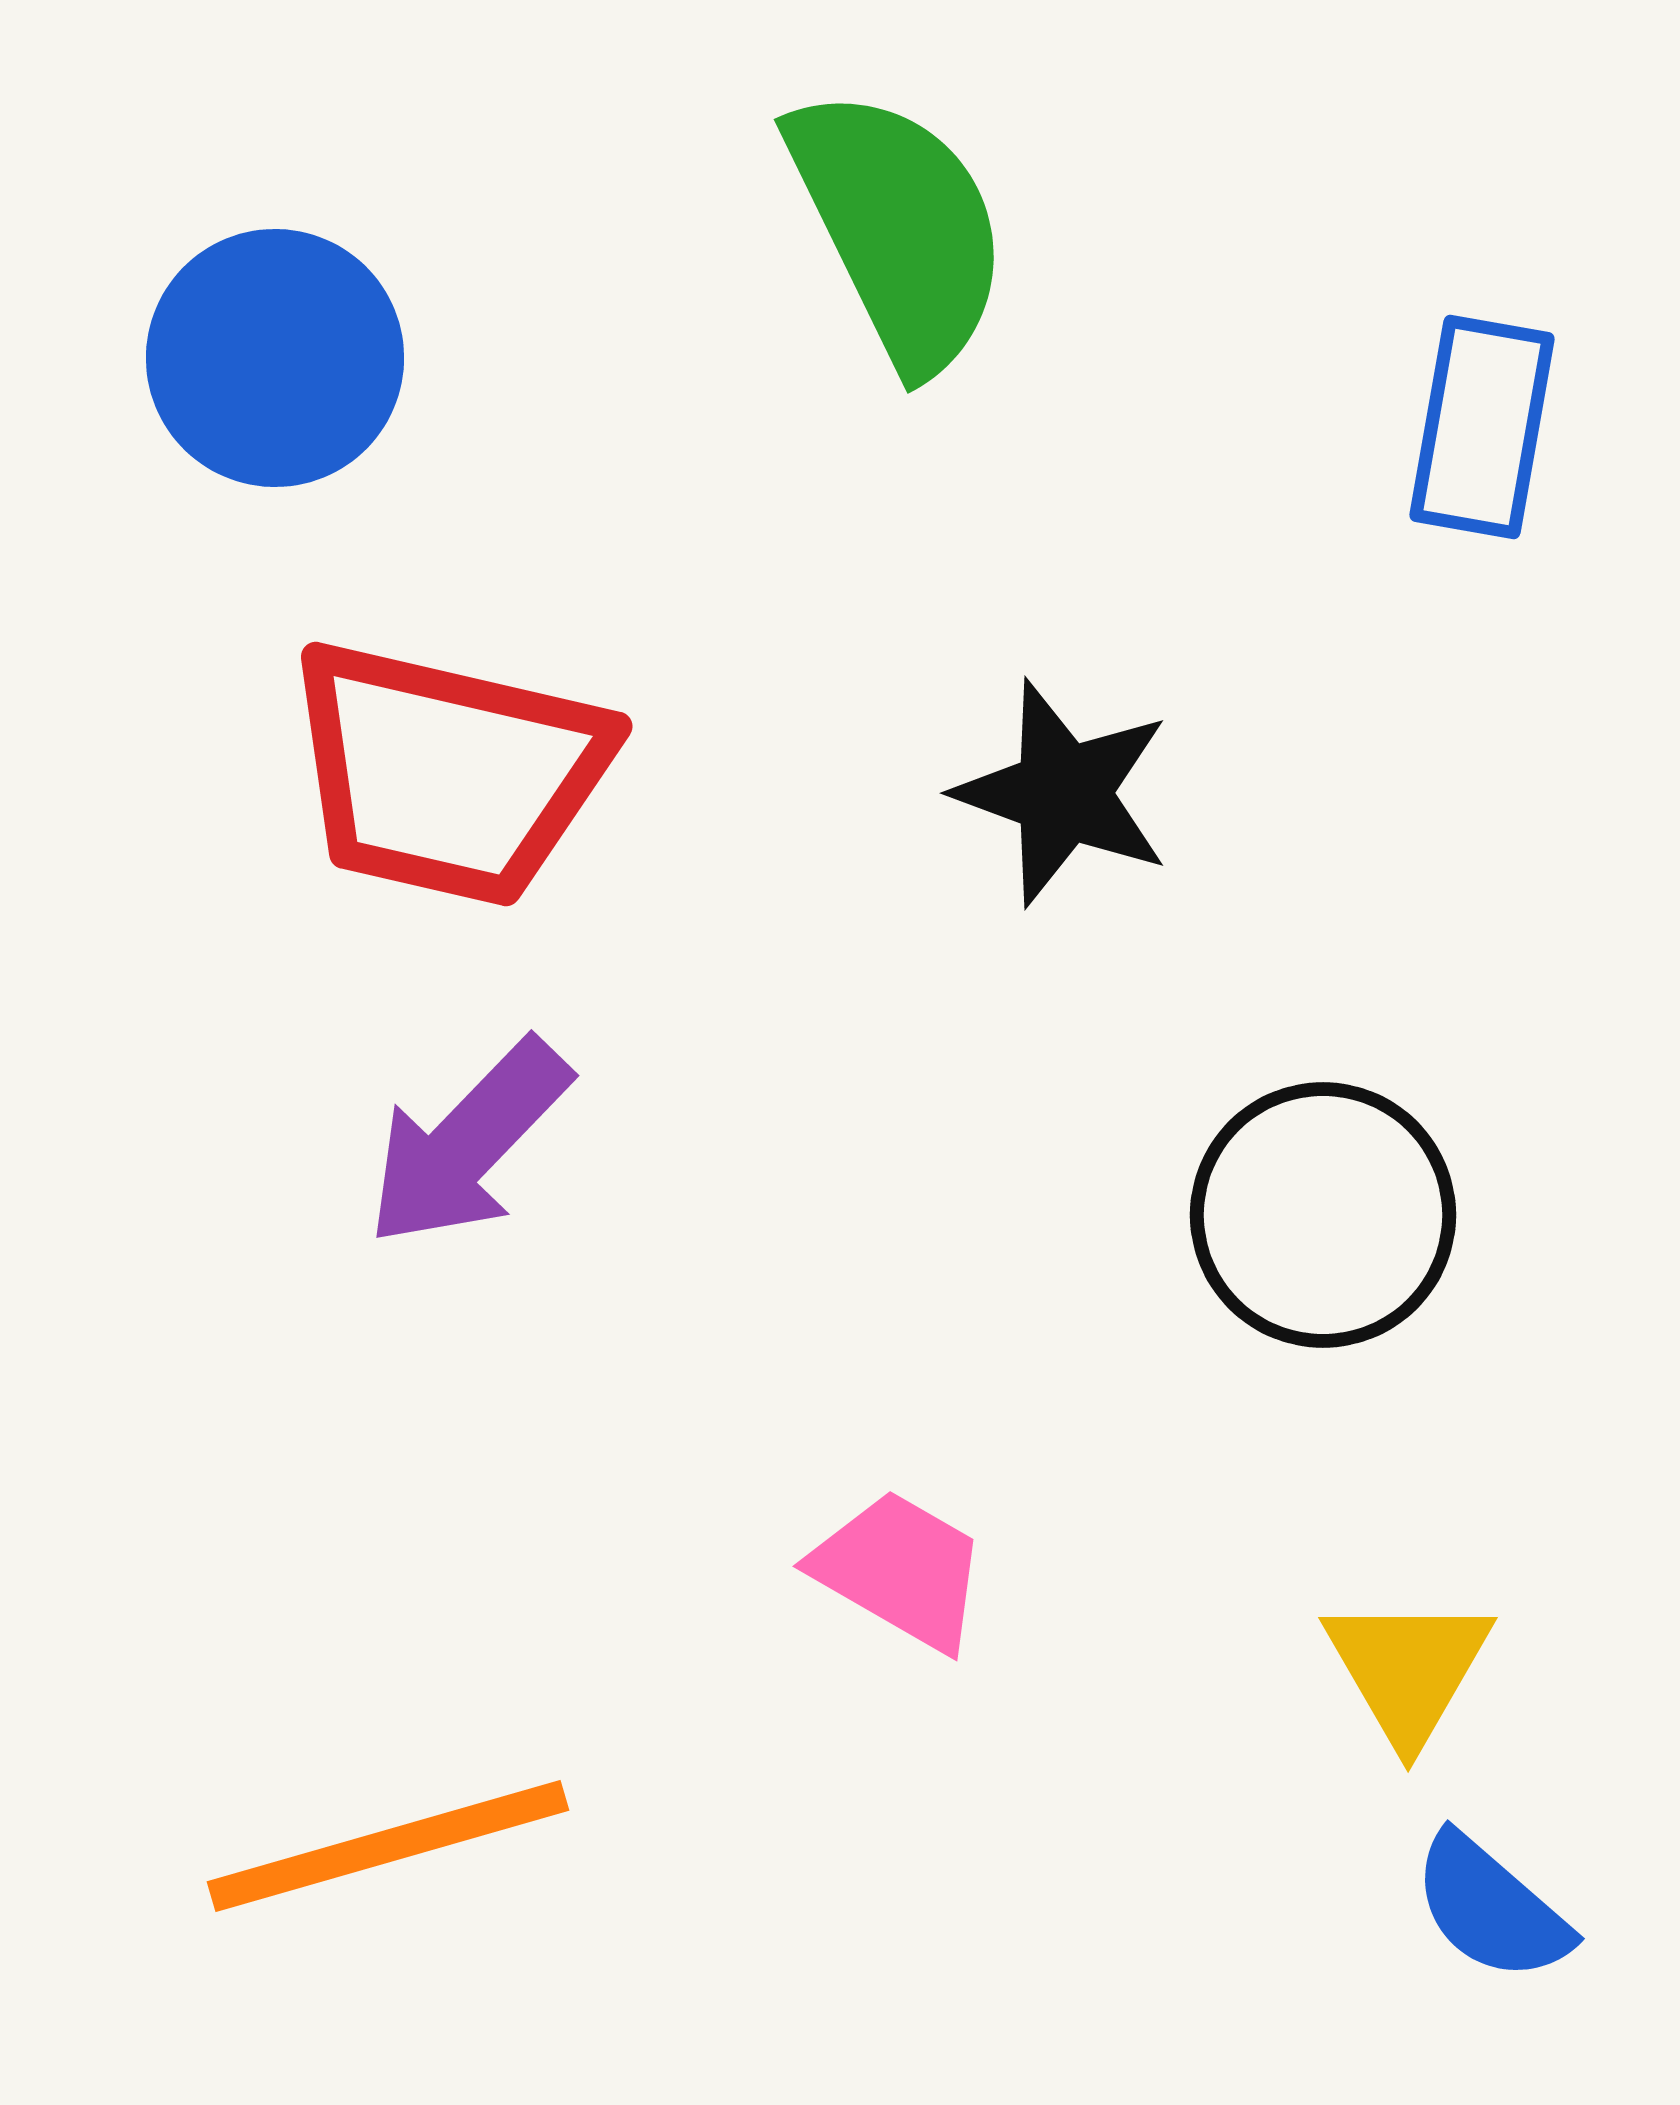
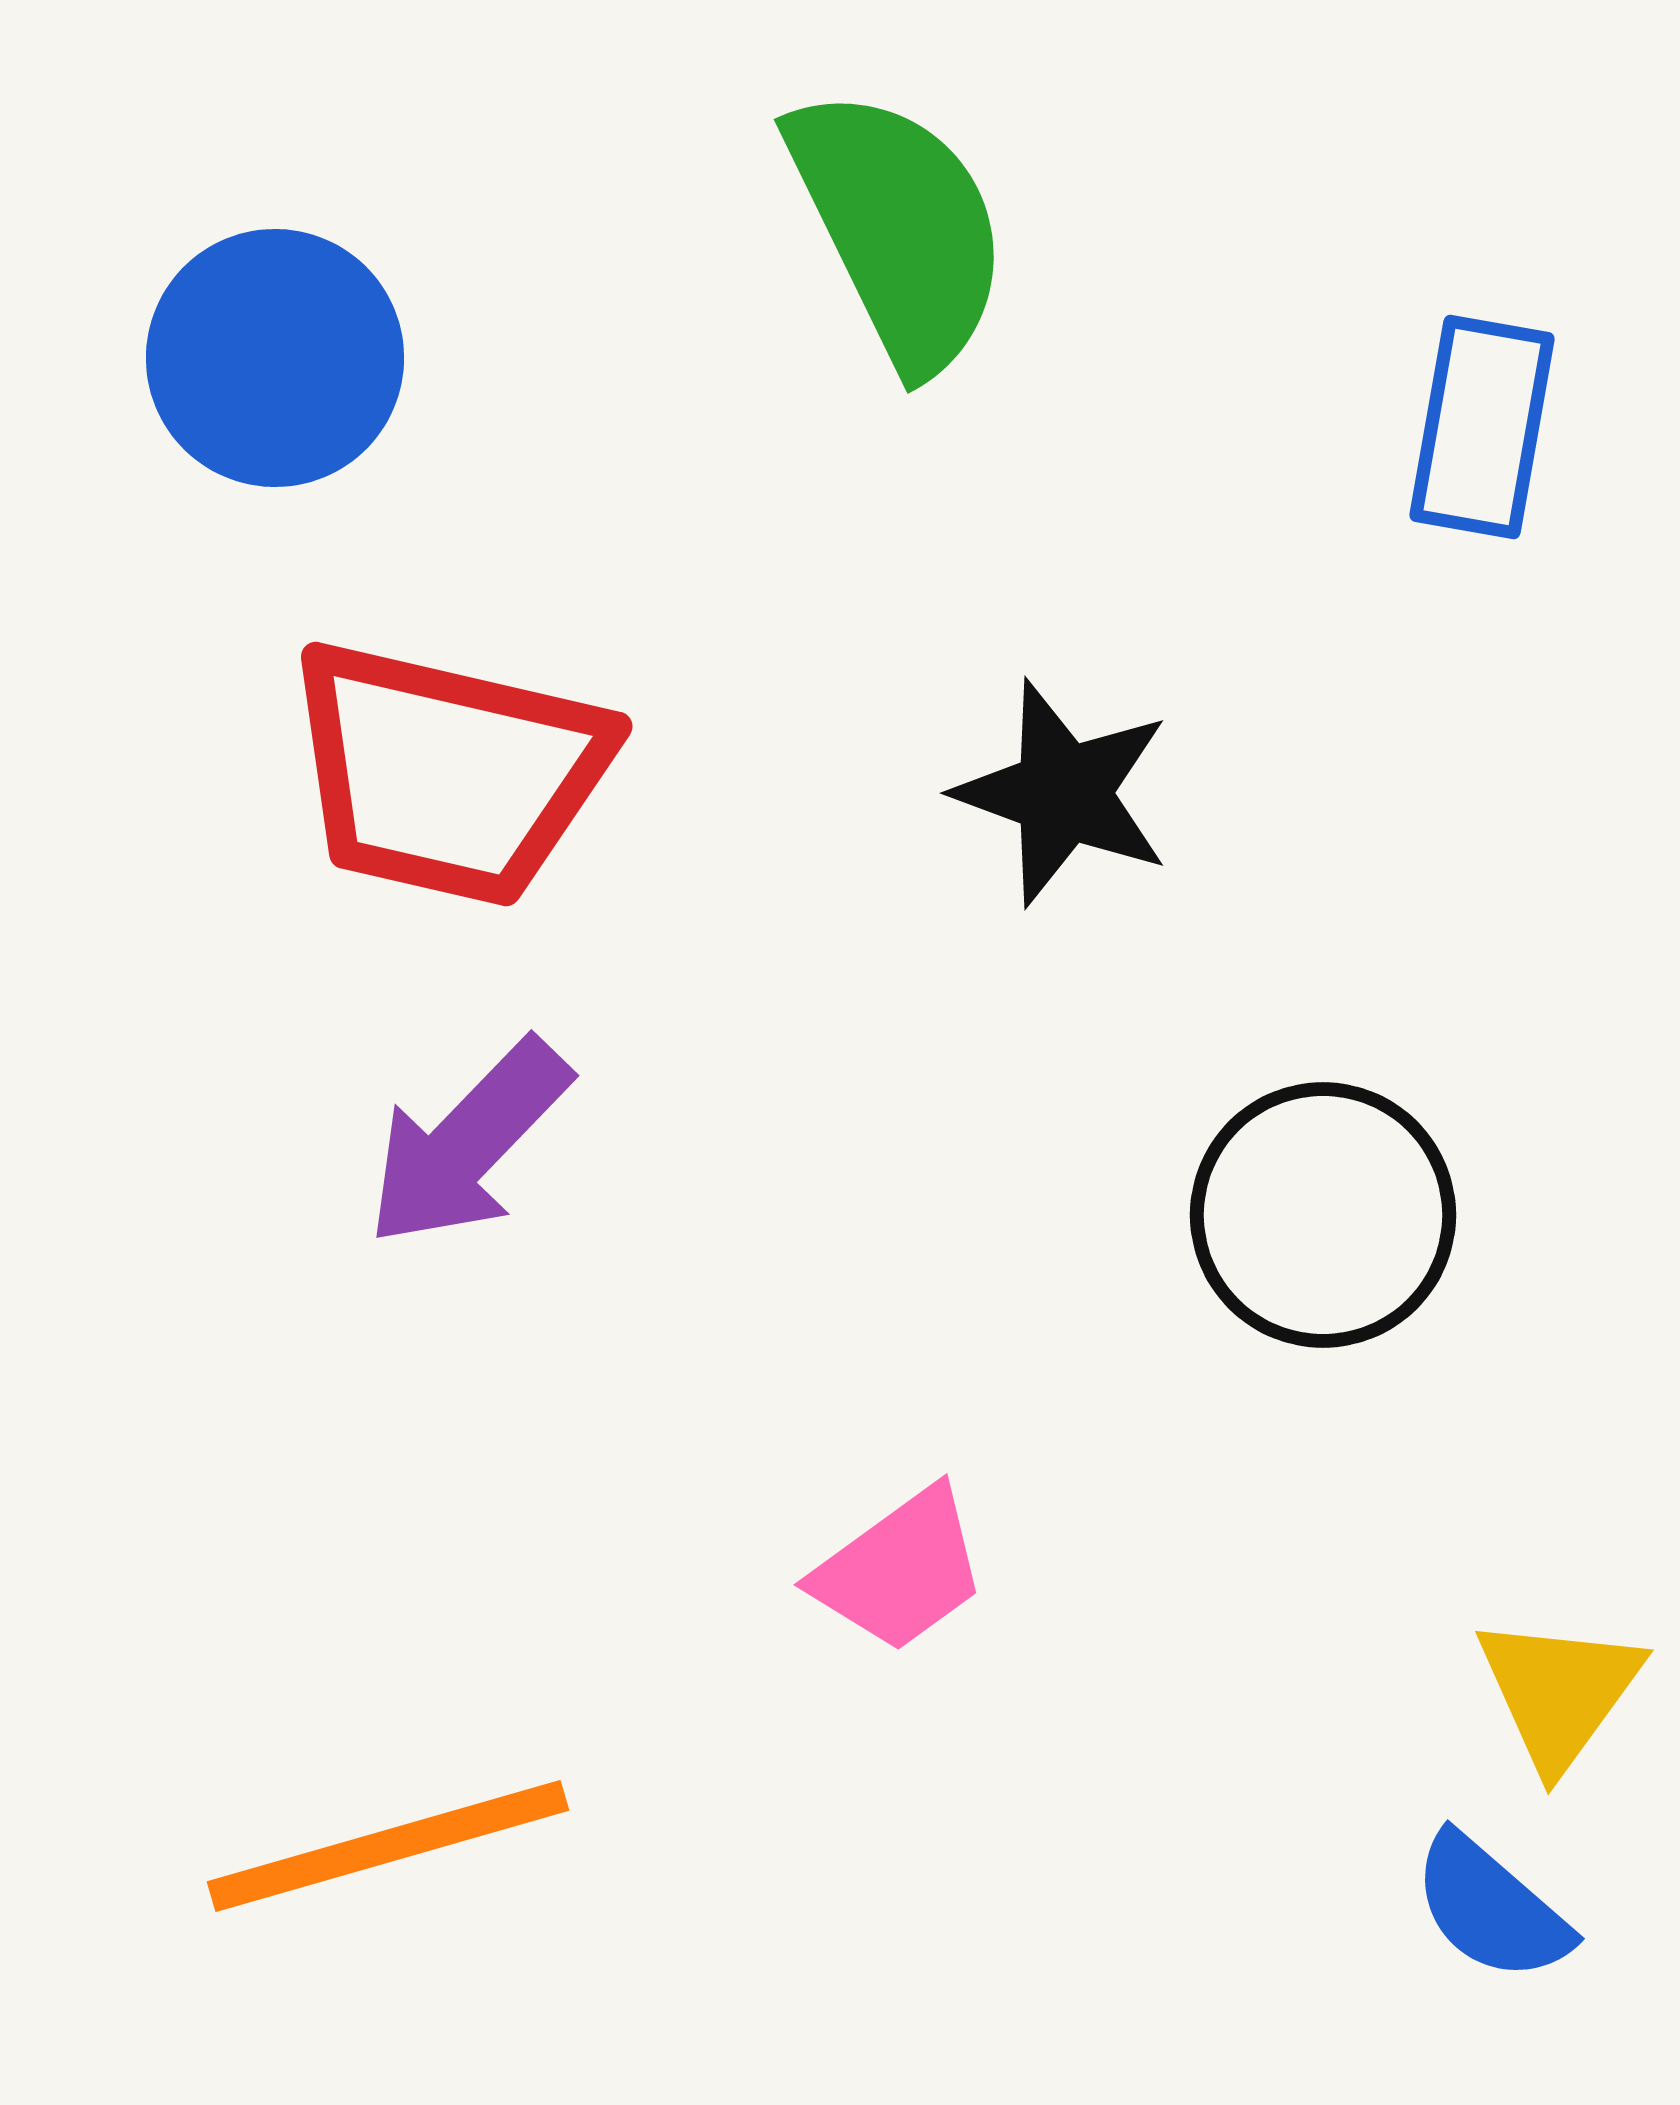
pink trapezoid: rotated 114 degrees clockwise
yellow triangle: moved 151 px right, 23 px down; rotated 6 degrees clockwise
